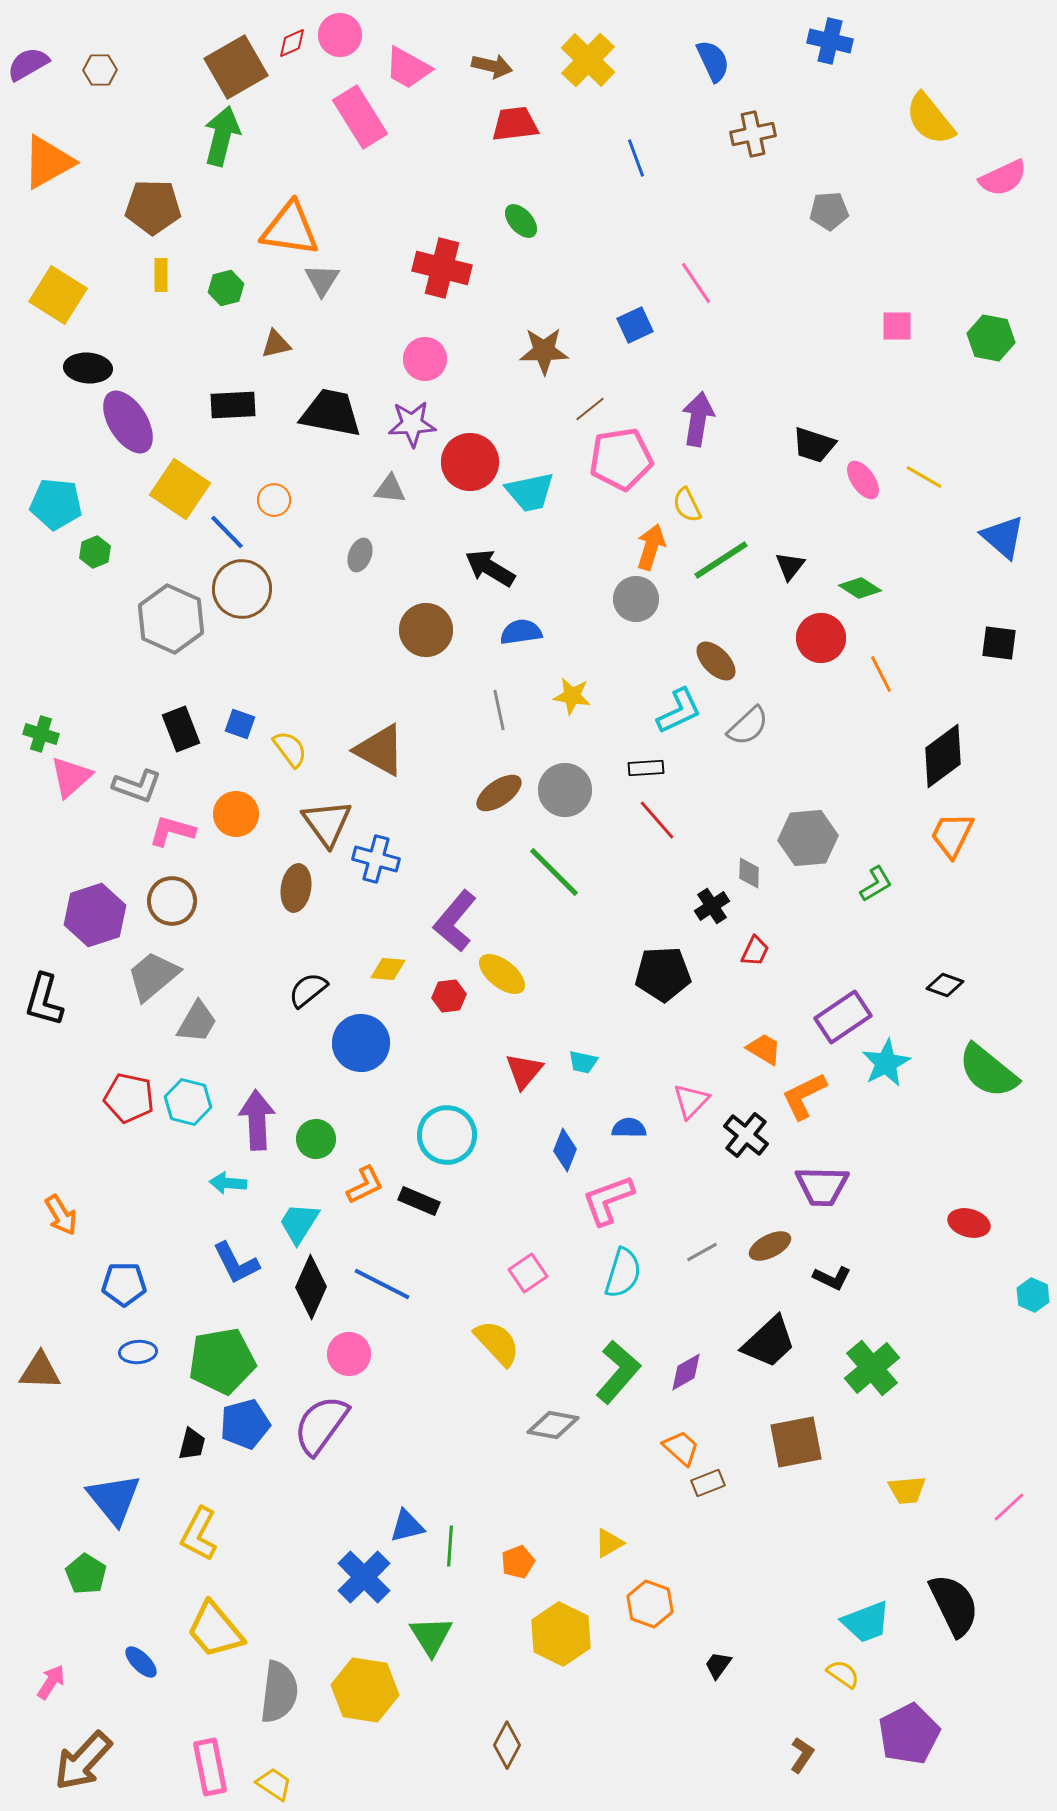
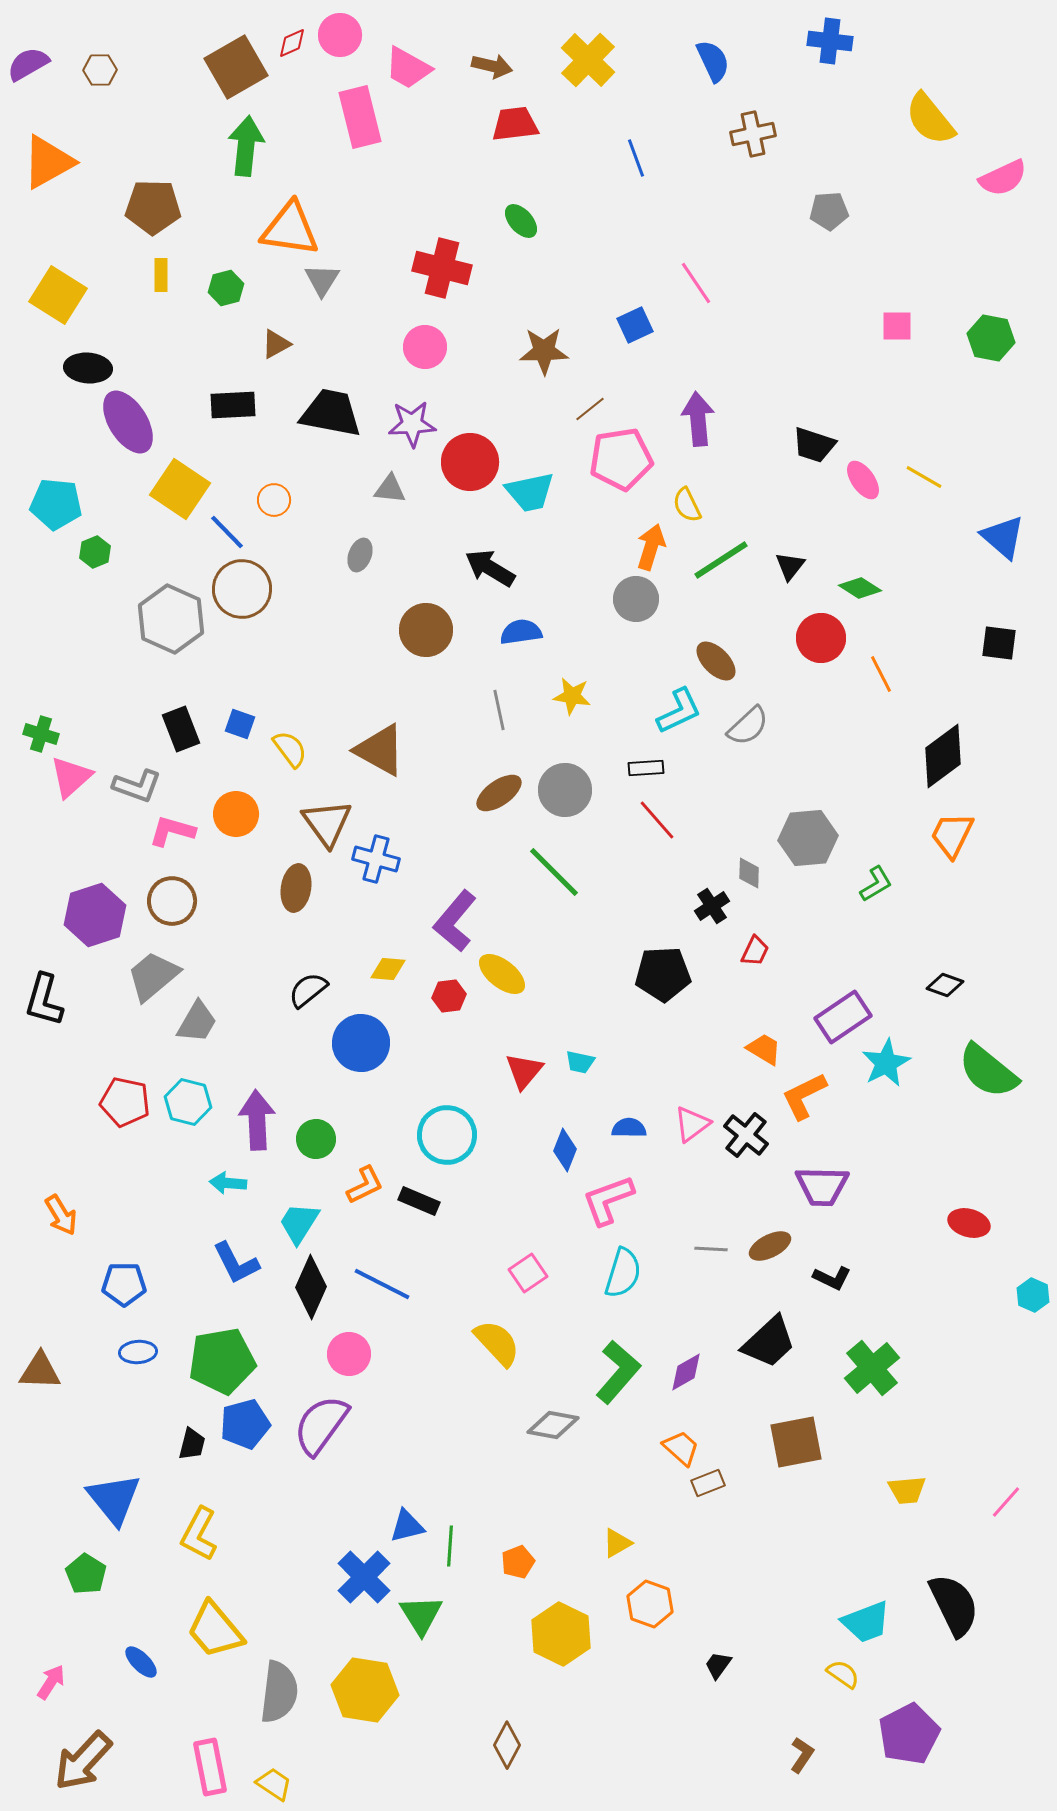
blue cross at (830, 41): rotated 6 degrees counterclockwise
pink rectangle at (360, 117): rotated 18 degrees clockwise
green arrow at (222, 136): moved 24 px right, 10 px down; rotated 8 degrees counterclockwise
brown triangle at (276, 344): rotated 16 degrees counterclockwise
pink circle at (425, 359): moved 12 px up
purple arrow at (698, 419): rotated 14 degrees counterclockwise
cyan trapezoid at (583, 1062): moved 3 px left
red pentagon at (129, 1098): moved 4 px left, 4 px down
pink triangle at (691, 1101): moved 1 px right, 23 px down; rotated 9 degrees clockwise
gray line at (702, 1252): moved 9 px right, 3 px up; rotated 32 degrees clockwise
pink line at (1009, 1507): moved 3 px left, 5 px up; rotated 6 degrees counterclockwise
yellow triangle at (609, 1543): moved 8 px right
green triangle at (431, 1636): moved 10 px left, 21 px up
